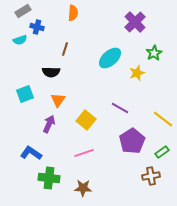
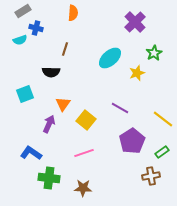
blue cross: moved 1 px left, 1 px down
orange triangle: moved 5 px right, 4 px down
